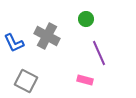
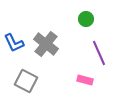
gray cross: moved 1 px left, 8 px down; rotated 10 degrees clockwise
